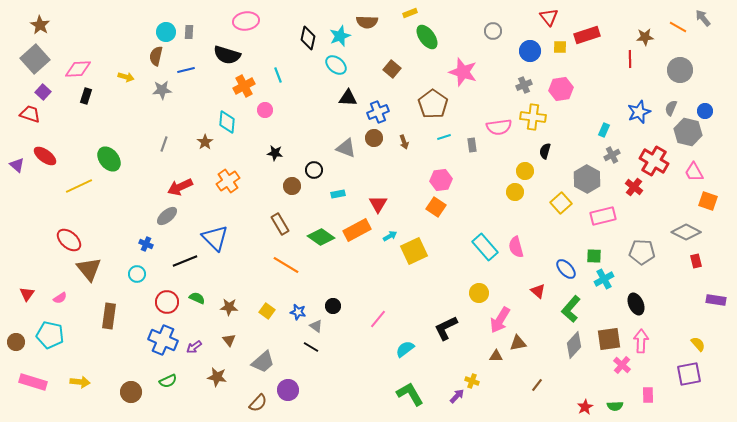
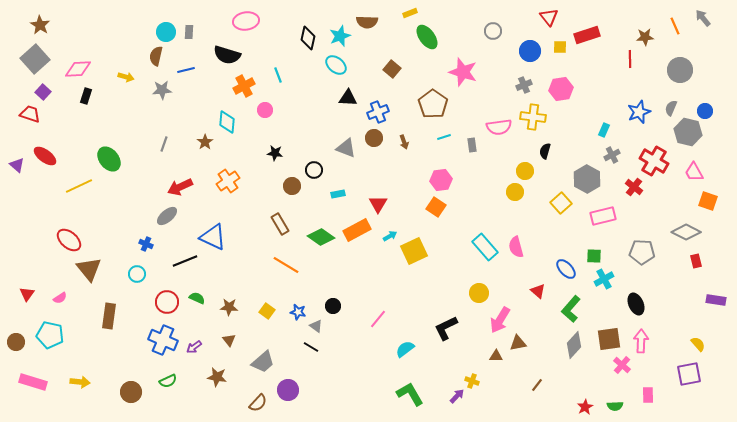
orange line at (678, 27): moved 3 px left, 1 px up; rotated 36 degrees clockwise
blue triangle at (215, 238): moved 2 px left, 1 px up; rotated 20 degrees counterclockwise
